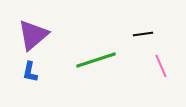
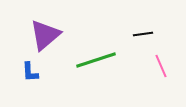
purple triangle: moved 12 px right
blue L-shape: rotated 15 degrees counterclockwise
